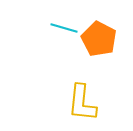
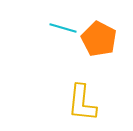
cyan line: moved 1 px left
